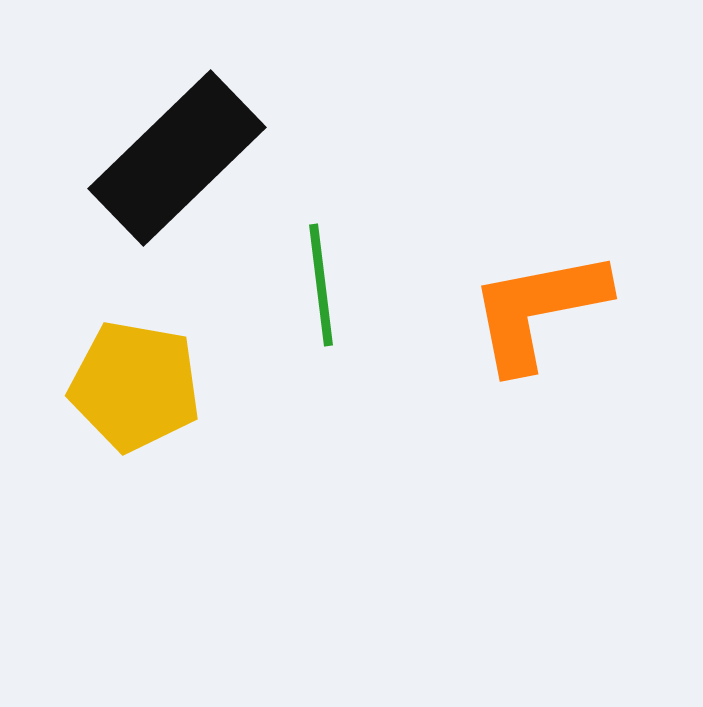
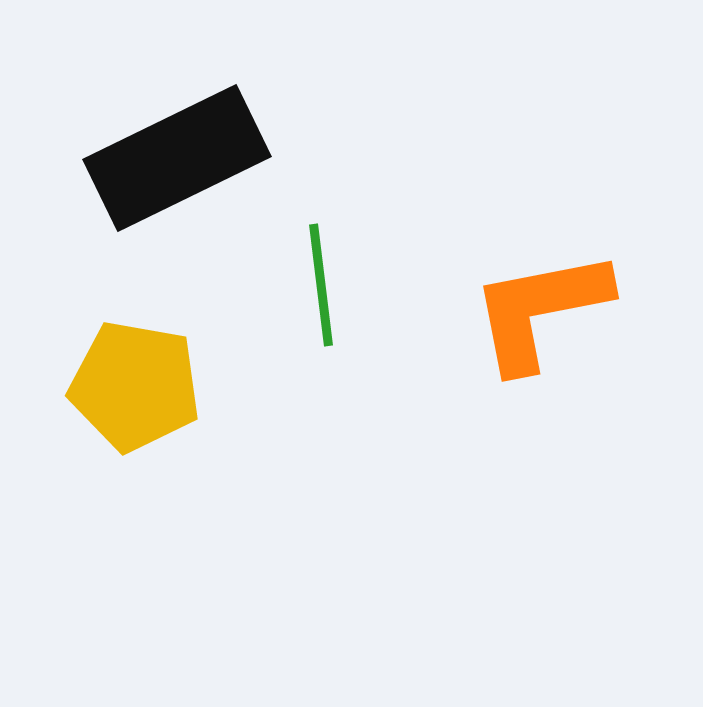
black rectangle: rotated 18 degrees clockwise
orange L-shape: moved 2 px right
